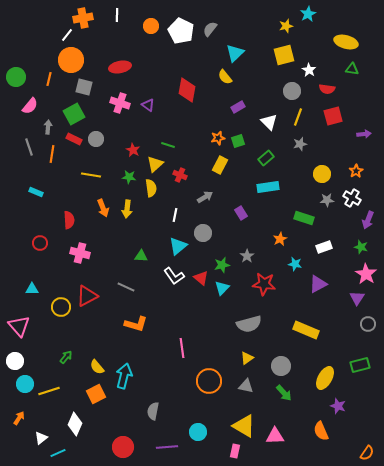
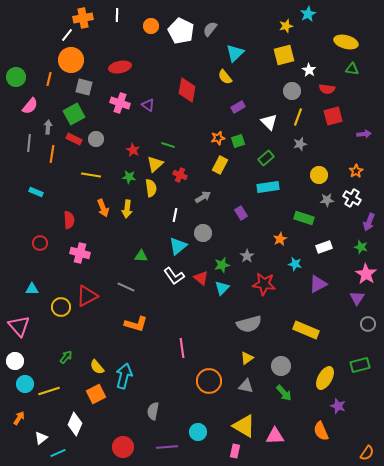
gray line at (29, 147): moved 4 px up; rotated 24 degrees clockwise
yellow circle at (322, 174): moved 3 px left, 1 px down
gray arrow at (205, 197): moved 2 px left
purple arrow at (368, 220): moved 1 px right, 2 px down
